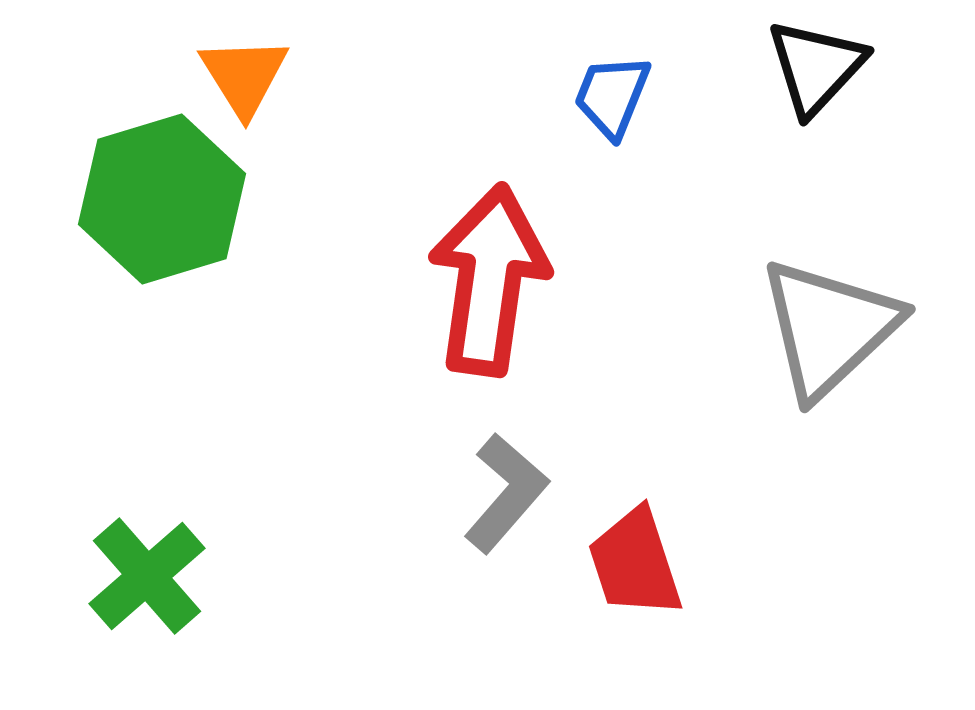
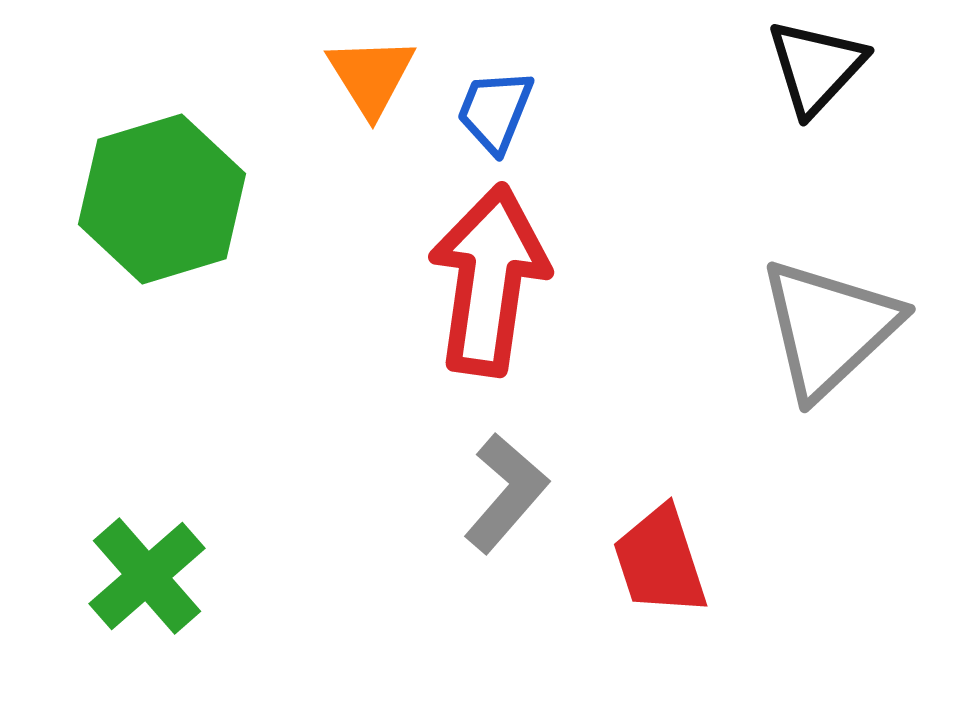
orange triangle: moved 127 px right
blue trapezoid: moved 117 px left, 15 px down
red trapezoid: moved 25 px right, 2 px up
